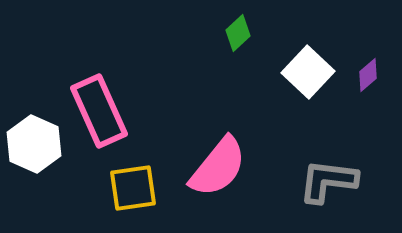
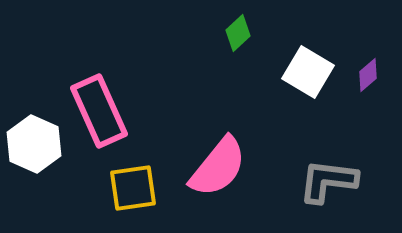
white square: rotated 12 degrees counterclockwise
